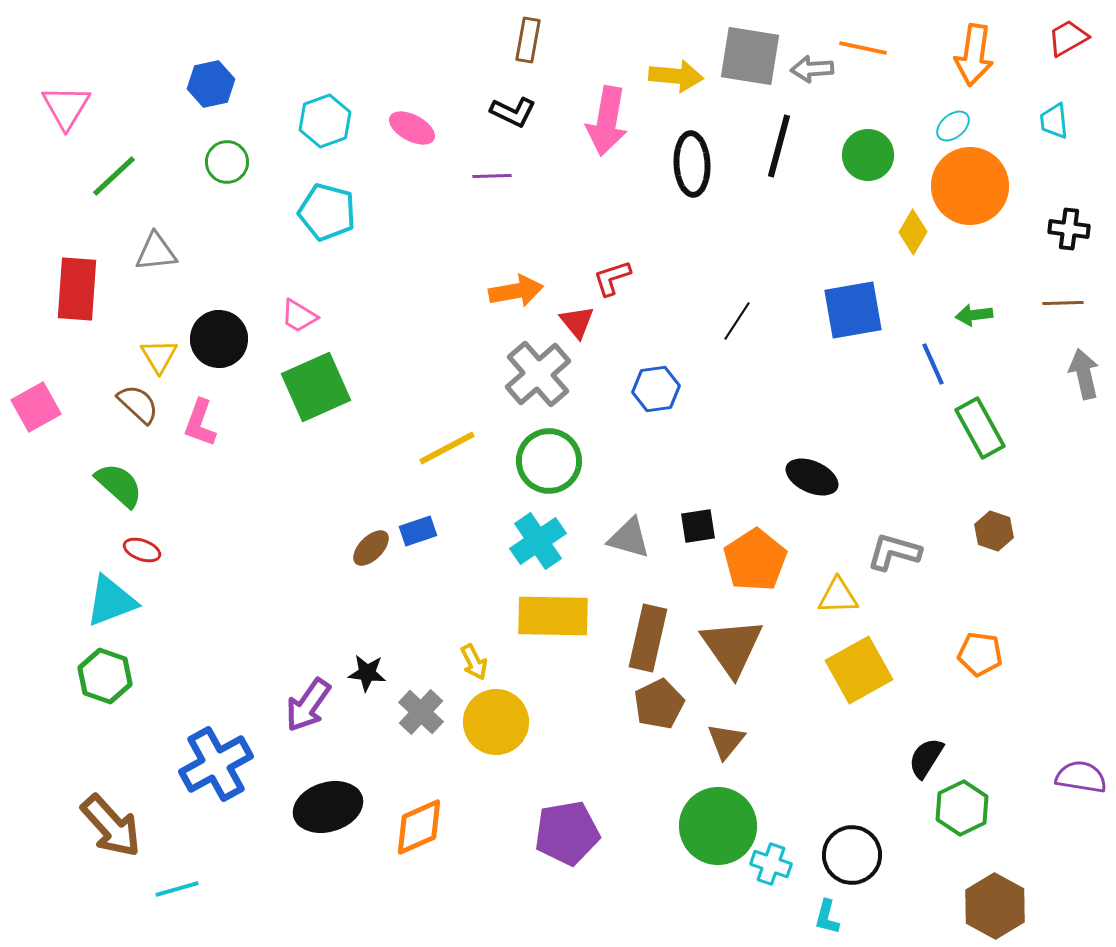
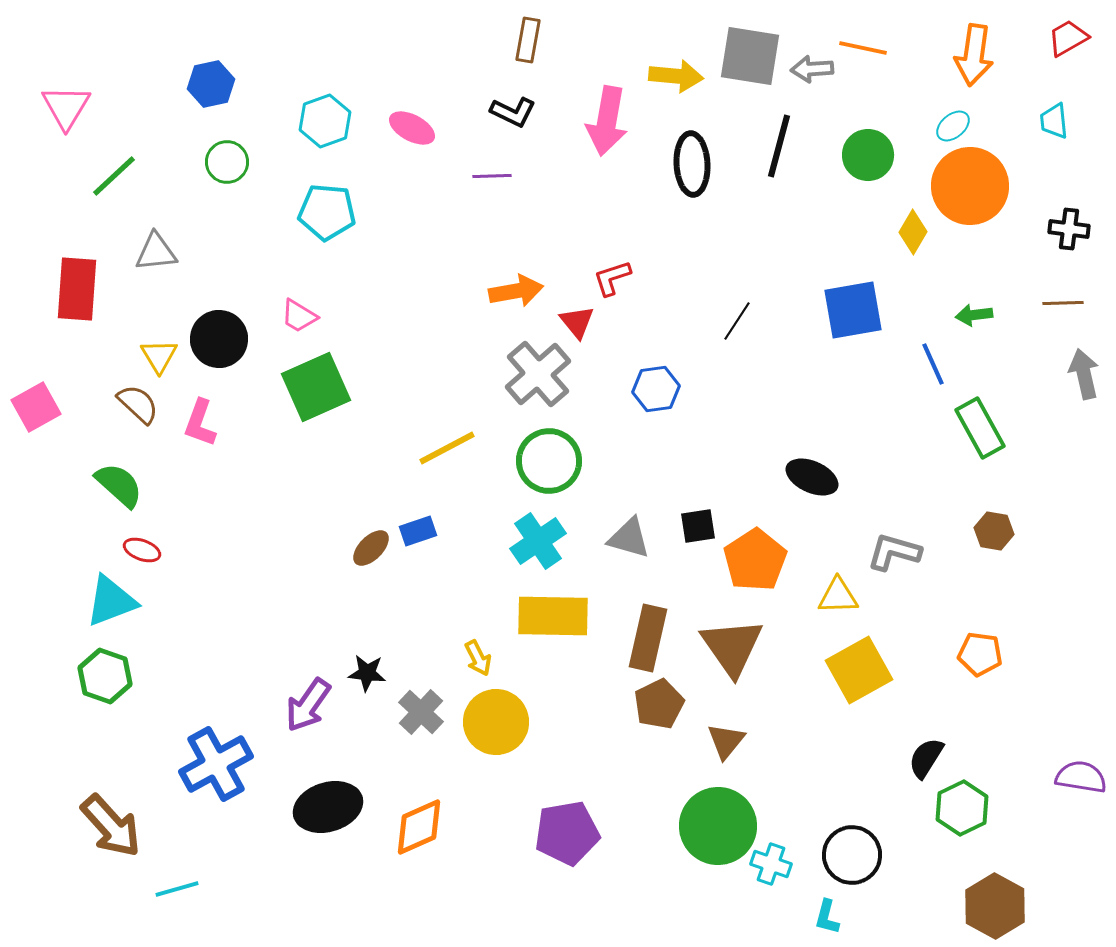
cyan pentagon at (327, 212): rotated 10 degrees counterclockwise
brown hexagon at (994, 531): rotated 9 degrees counterclockwise
yellow arrow at (474, 662): moved 4 px right, 4 px up
